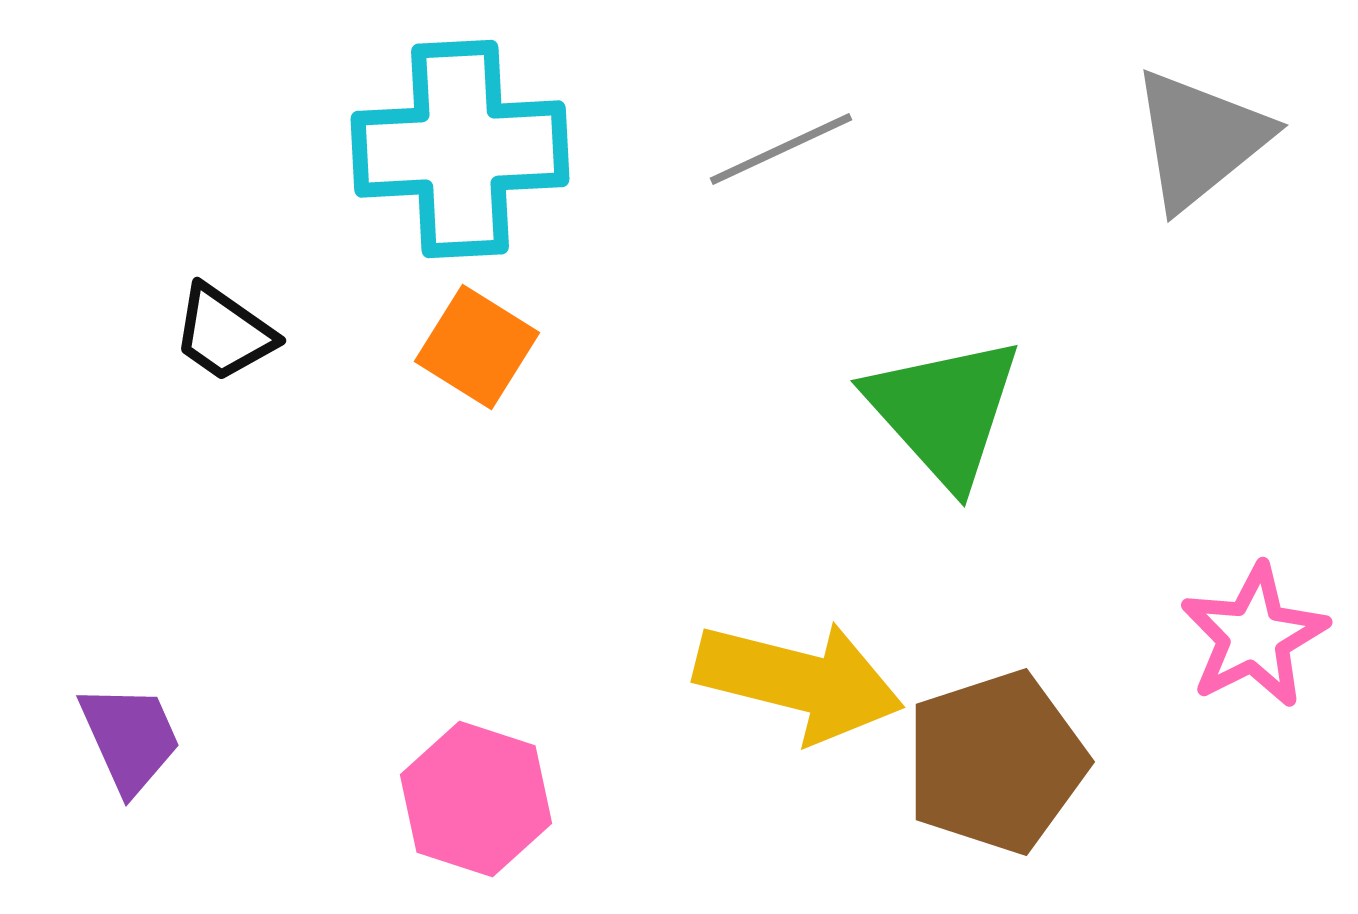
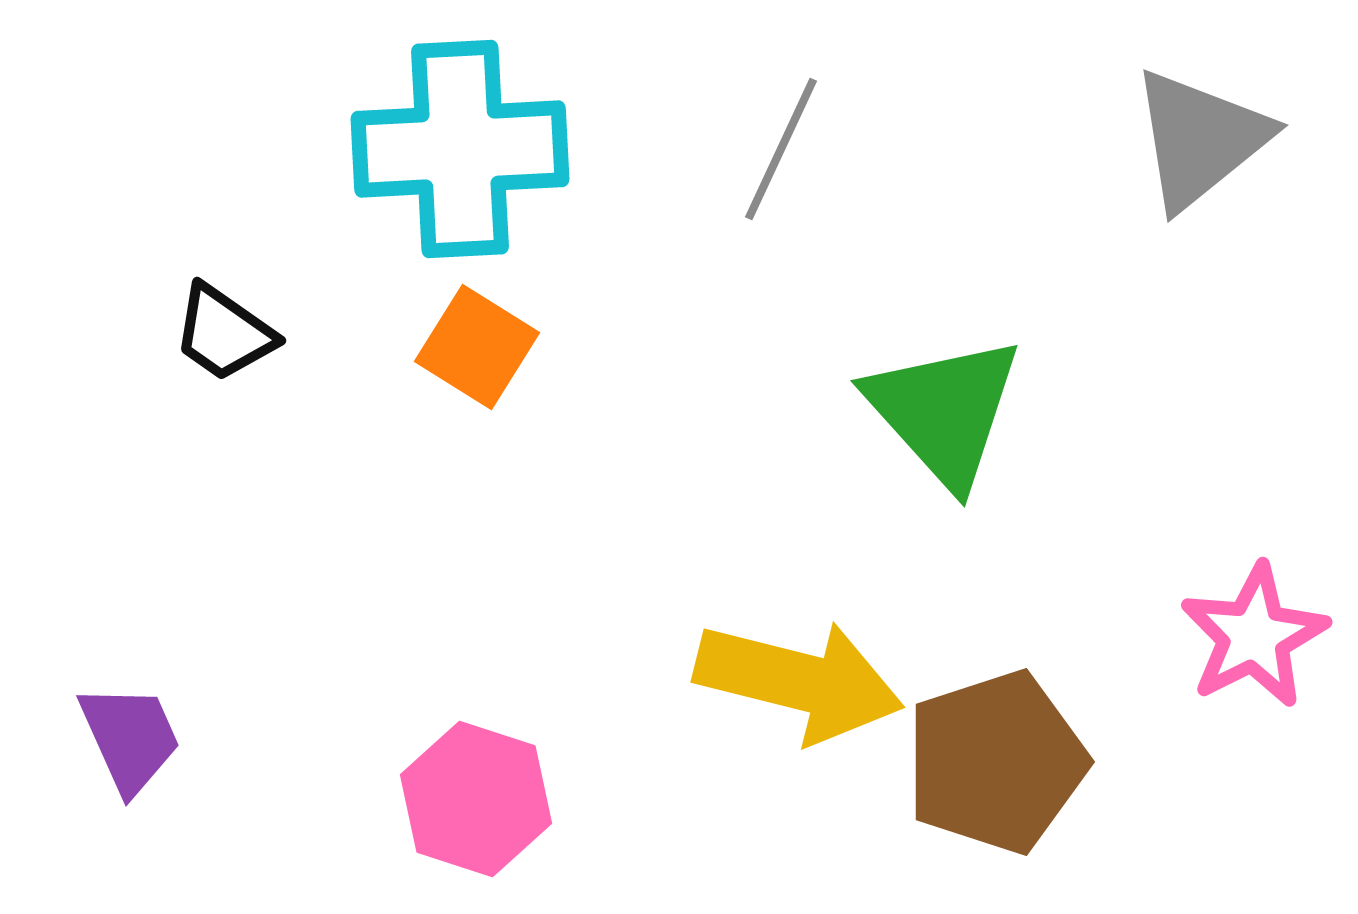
gray line: rotated 40 degrees counterclockwise
